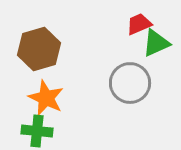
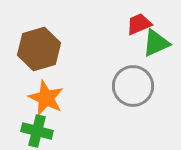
gray circle: moved 3 px right, 3 px down
green cross: rotated 8 degrees clockwise
